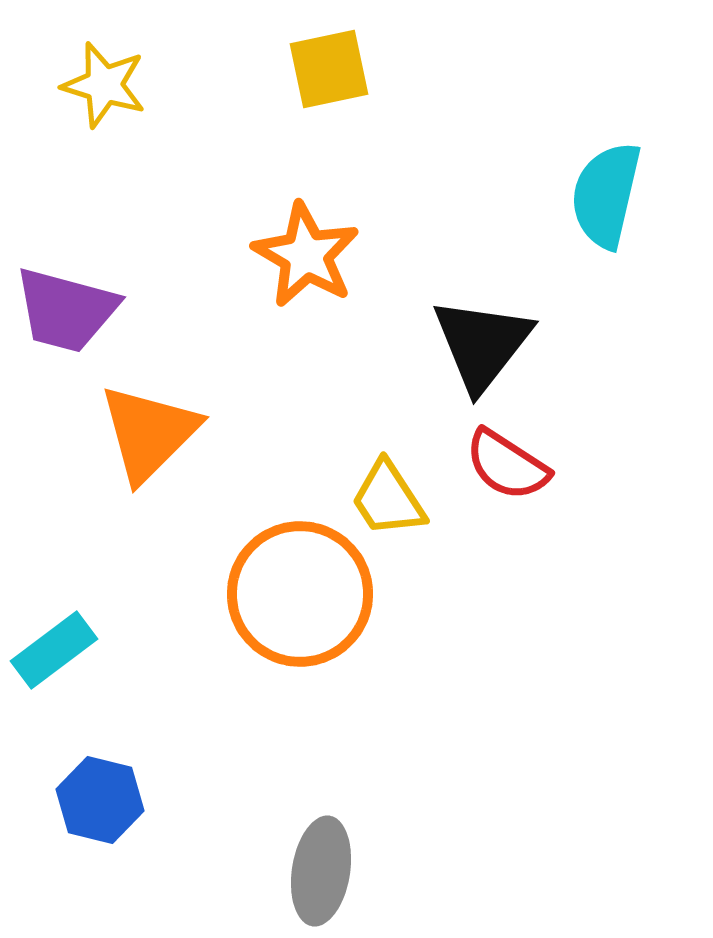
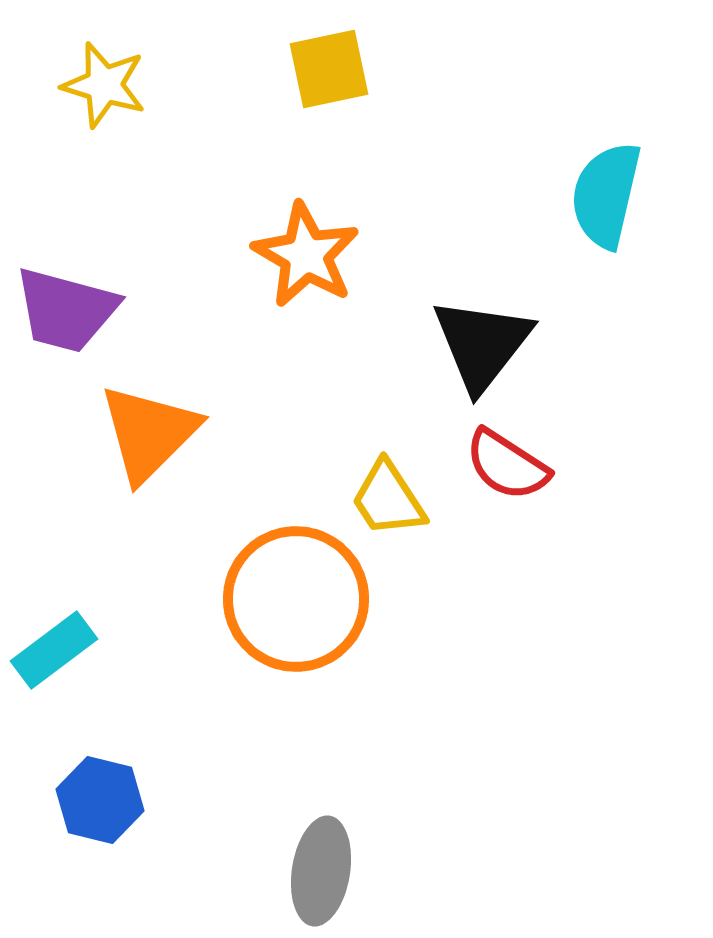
orange circle: moved 4 px left, 5 px down
